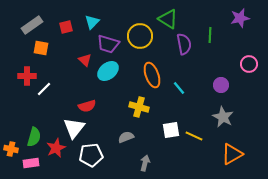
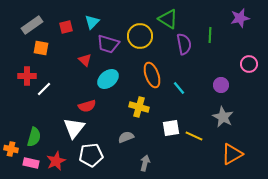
cyan ellipse: moved 8 px down
white square: moved 2 px up
red star: moved 13 px down
pink rectangle: rotated 21 degrees clockwise
